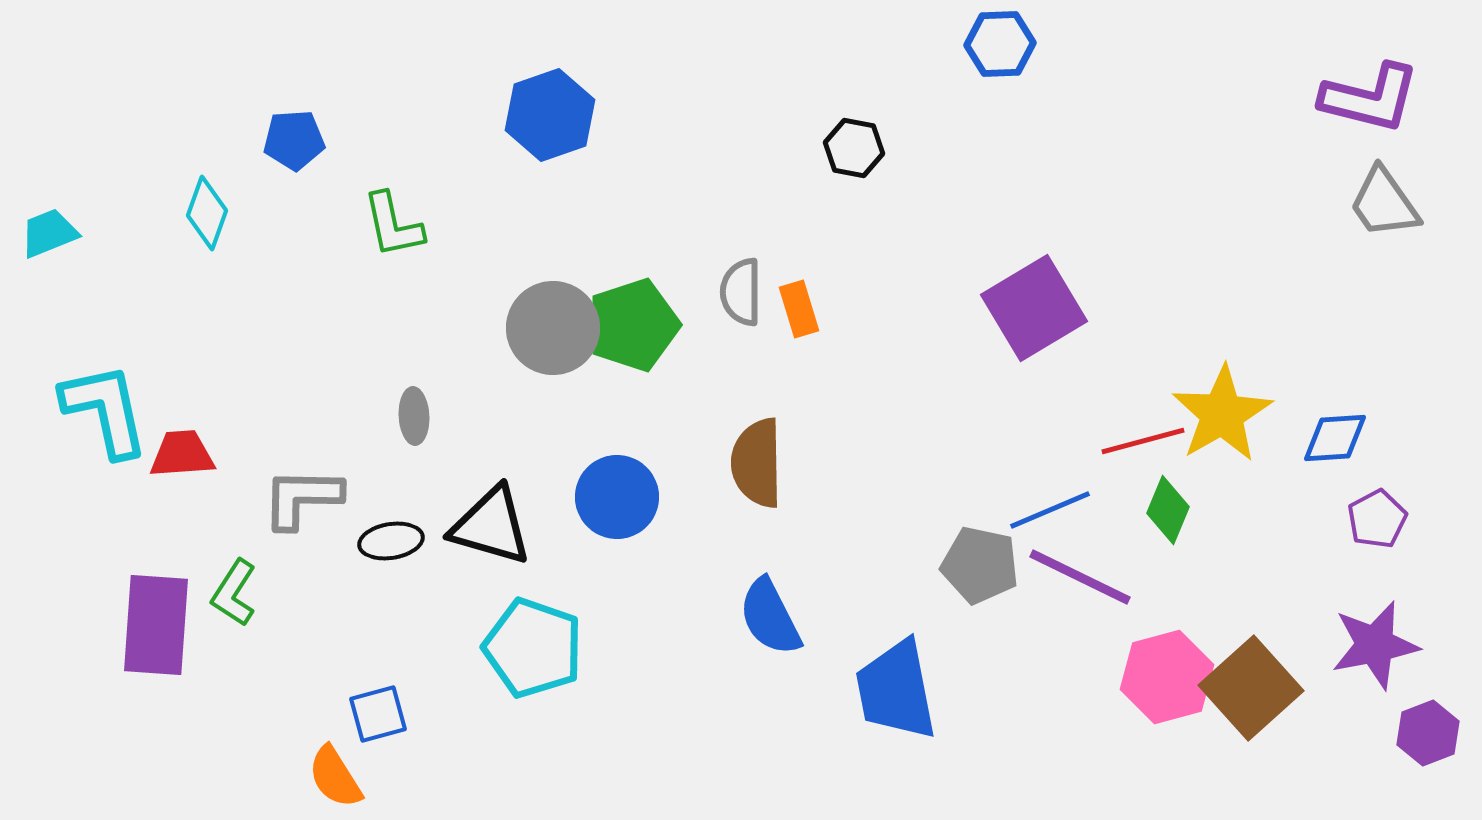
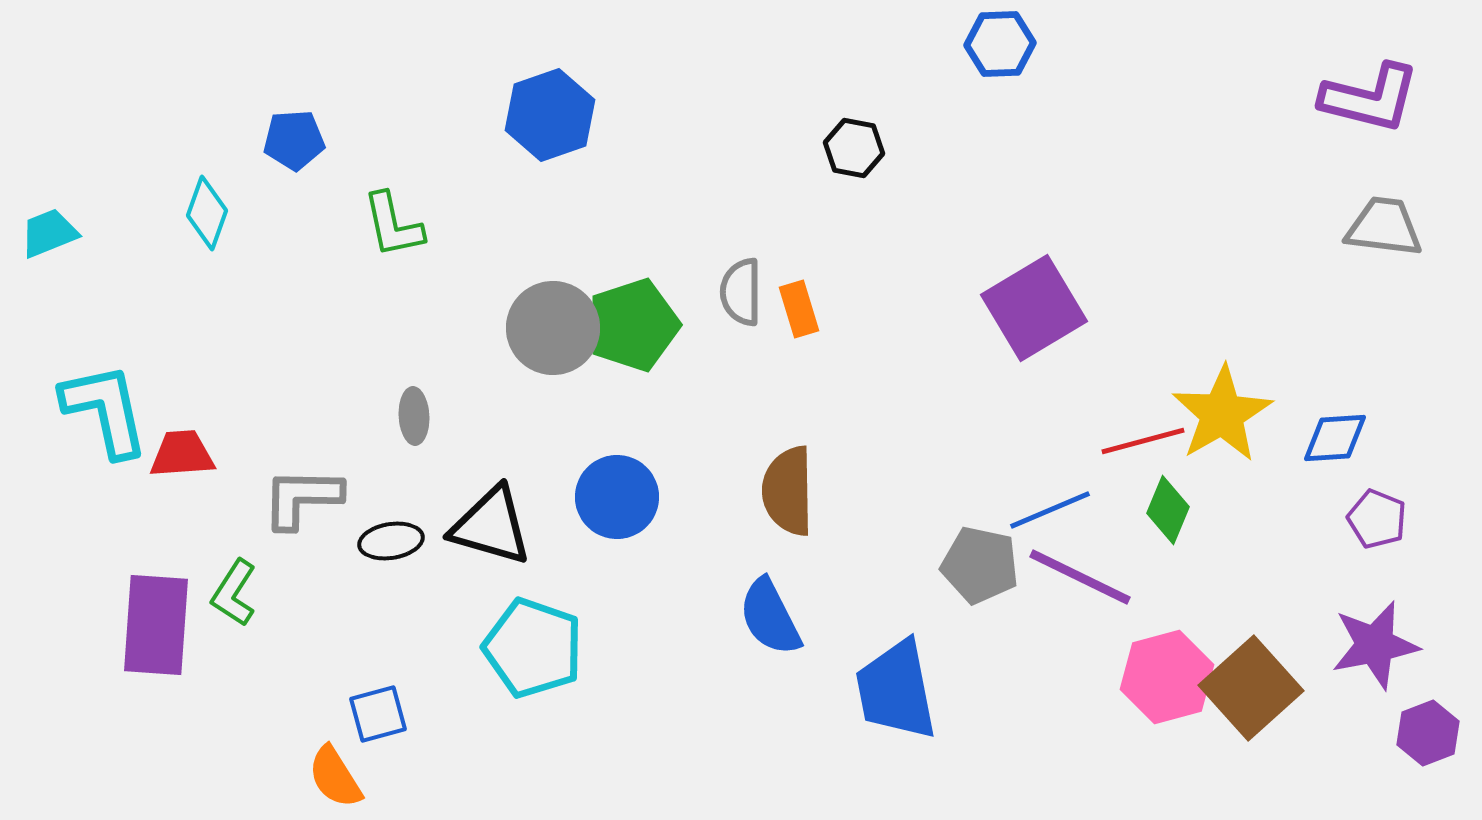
gray trapezoid at (1384, 203): moved 24 px down; rotated 132 degrees clockwise
brown semicircle at (757, 463): moved 31 px right, 28 px down
purple pentagon at (1377, 519): rotated 22 degrees counterclockwise
